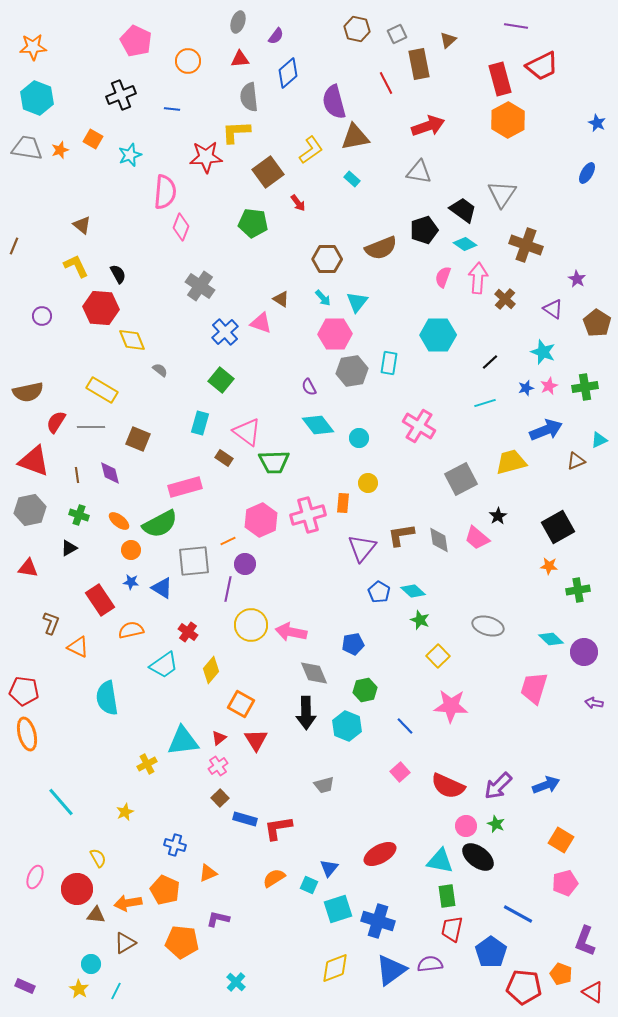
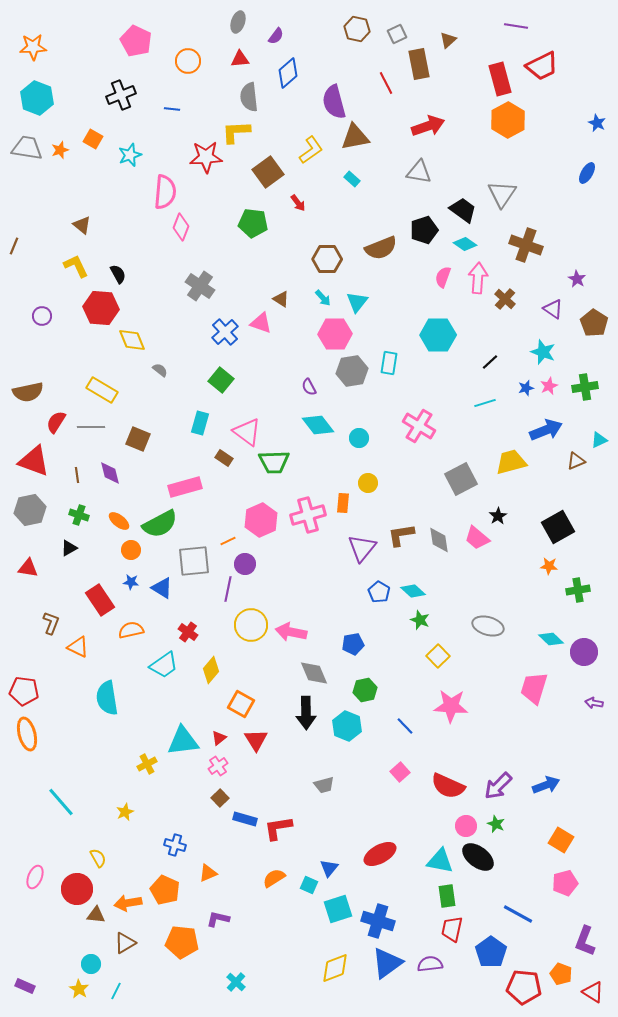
brown pentagon at (597, 323): moved 3 px left
blue triangle at (391, 970): moved 4 px left, 7 px up
